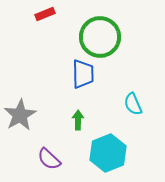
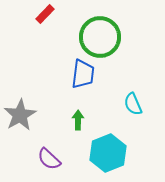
red rectangle: rotated 24 degrees counterclockwise
blue trapezoid: rotated 8 degrees clockwise
